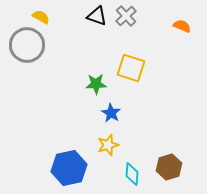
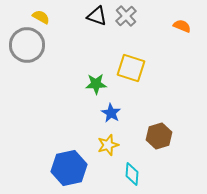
brown hexagon: moved 10 px left, 31 px up
